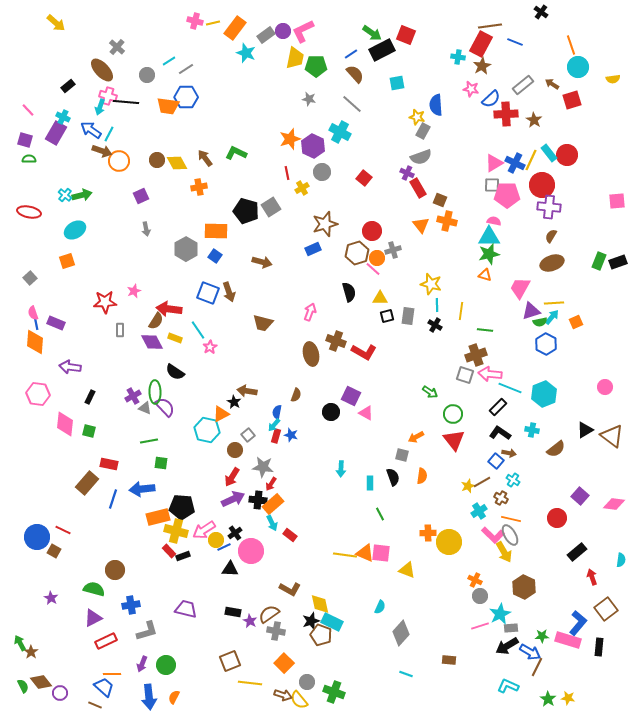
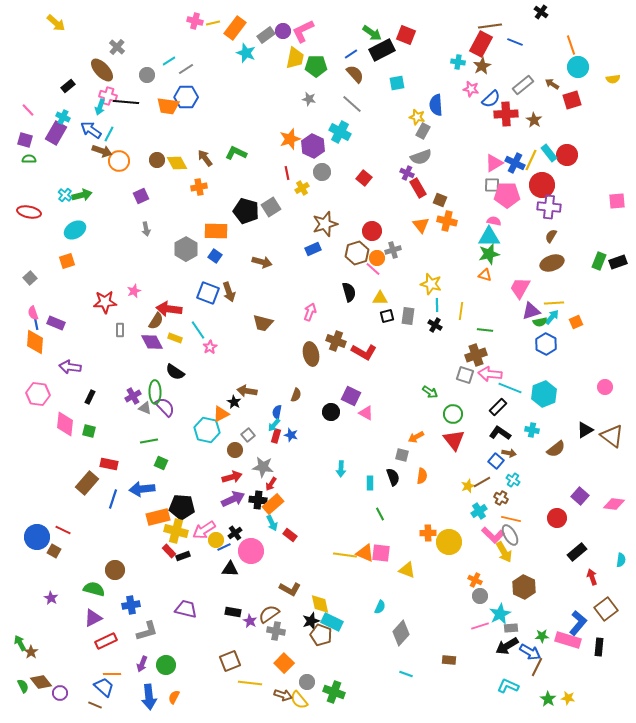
cyan cross at (458, 57): moved 5 px down
green square at (161, 463): rotated 16 degrees clockwise
red arrow at (232, 477): rotated 138 degrees counterclockwise
